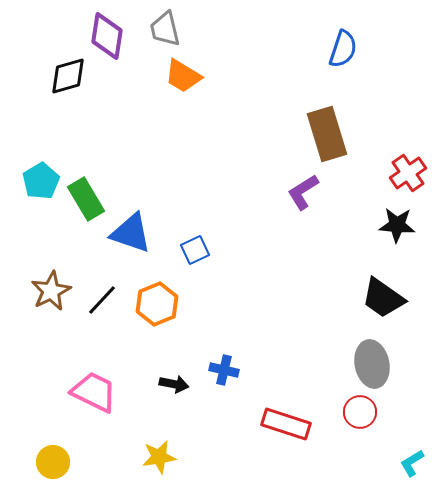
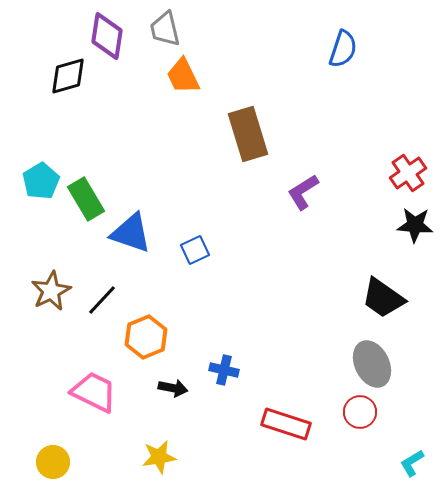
orange trapezoid: rotated 33 degrees clockwise
brown rectangle: moved 79 px left
black star: moved 18 px right
orange hexagon: moved 11 px left, 33 px down
gray ellipse: rotated 15 degrees counterclockwise
black arrow: moved 1 px left, 4 px down
